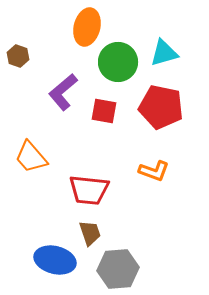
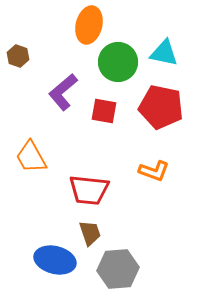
orange ellipse: moved 2 px right, 2 px up
cyan triangle: rotated 28 degrees clockwise
orange trapezoid: rotated 12 degrees clockwise
